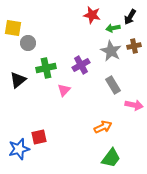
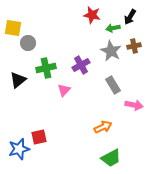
green trapezoid: rotated 25 degrees clockwise
